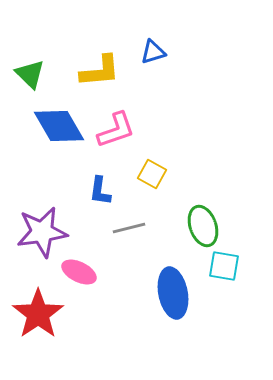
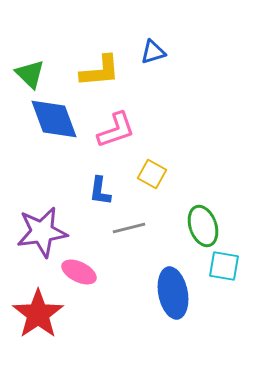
blue diamond: moved 5 px left, 7 px up; rotated 10 degrees clockwise
